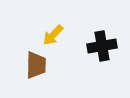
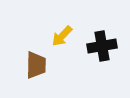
yellow arrow: moved 9 px right, 1 px down
